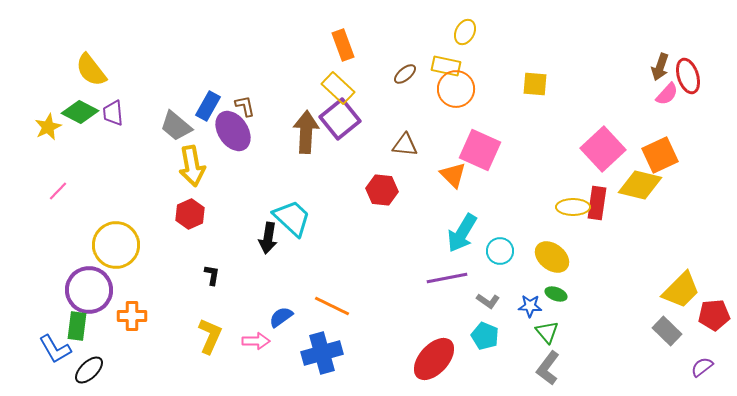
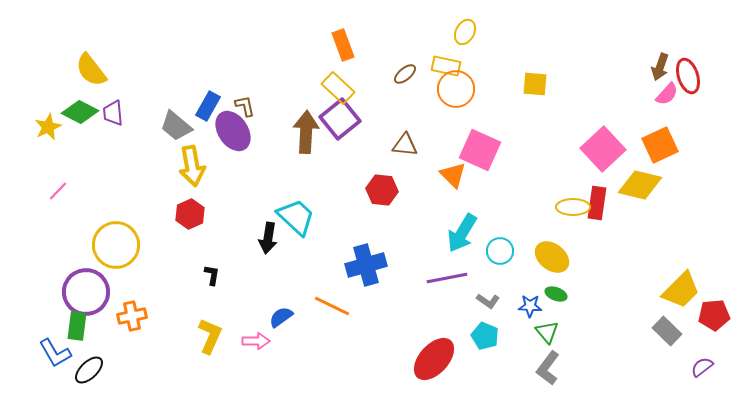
orange square at (660, 155): moved 10 px up
cyan trapezoid at (292, 218): moved 4 px right, 1 px up
purple circle at (89, 290): moved 3 px left, 2 px down
orange cross at (132, 316): rotated 12 degrees counterclockwise
blue L-shape at (55, 349): moved 4 px down
blue cross at (322, 353): moved 44 px right, 88 px up
